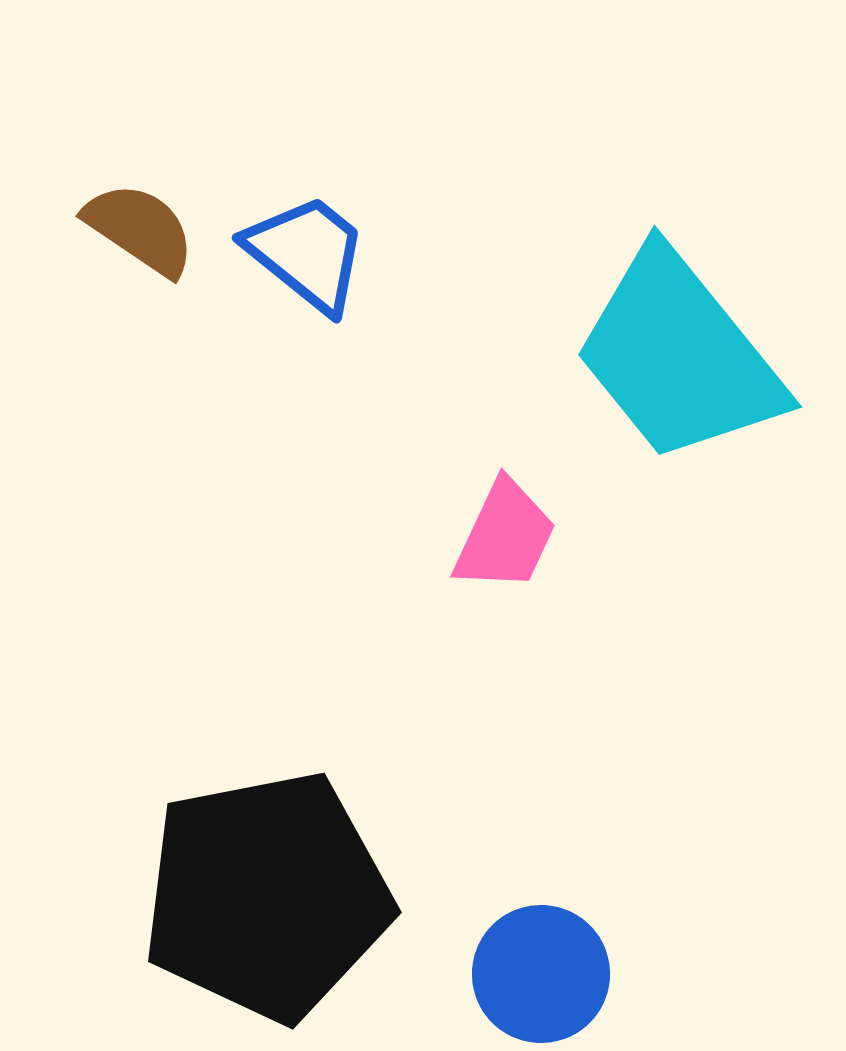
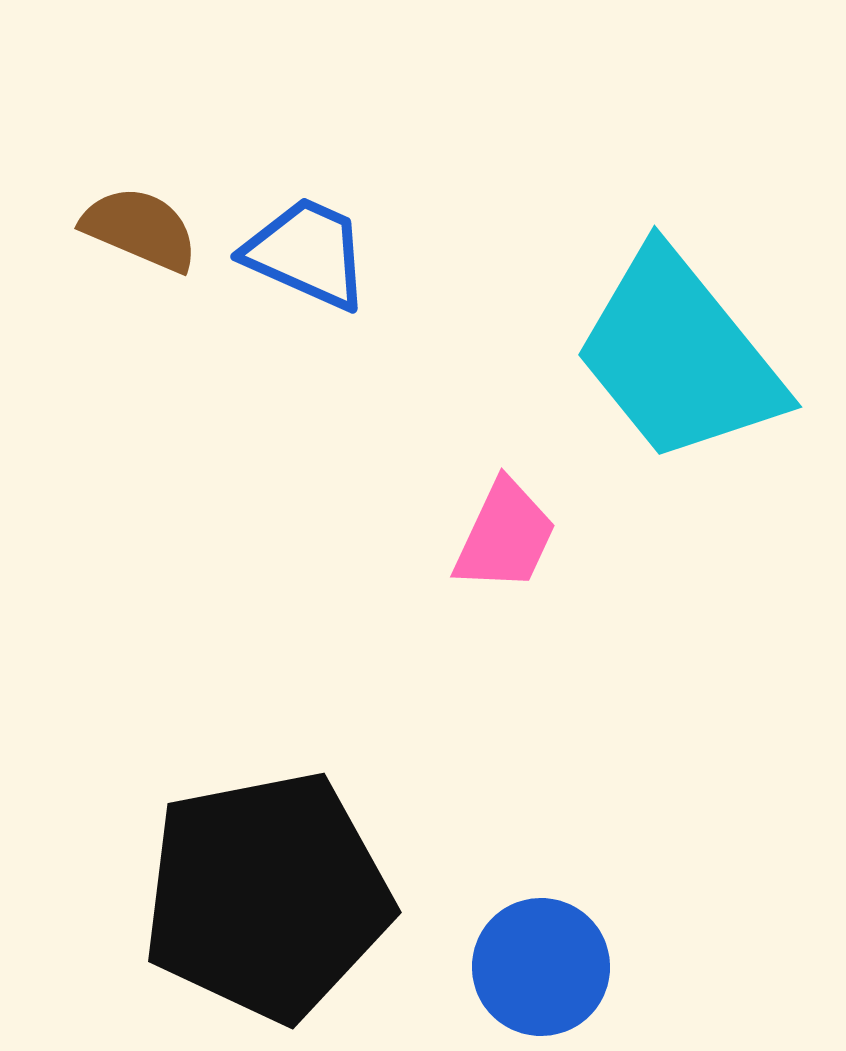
brown semicircle: rotated 11 degrees counterclockwise
blue trapezoid: rotated 15 degrees counterclockwise
blue circle: moved 7 px up
